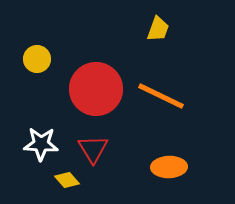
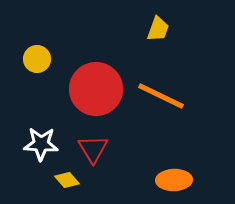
orange ellipse: moved 5 px right, 13 px down
